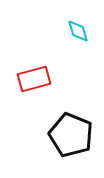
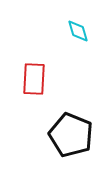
red rectangle: rotated 72 degrees counterclockwise
